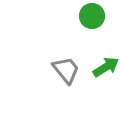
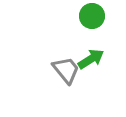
green arrow: moved 15 px left, 8 px up
